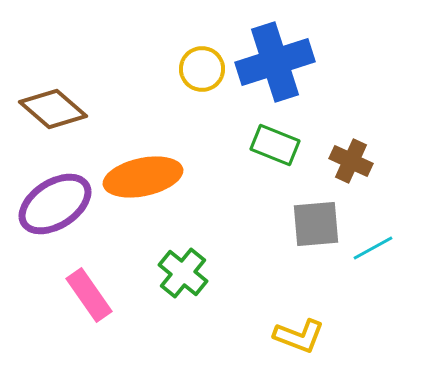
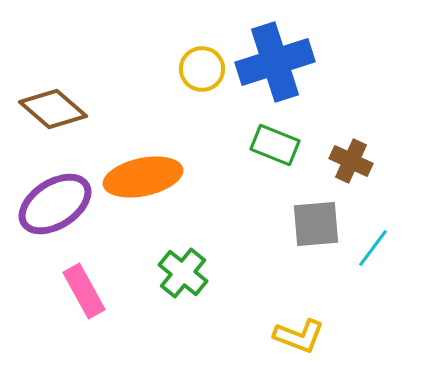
cyan line: rotated 24 degrees counterclockwise
pink rectangle: moved 5 px left, 4 px up; rotated 6 degrees clockwise
